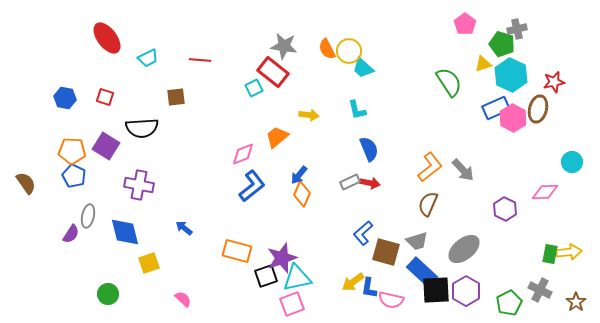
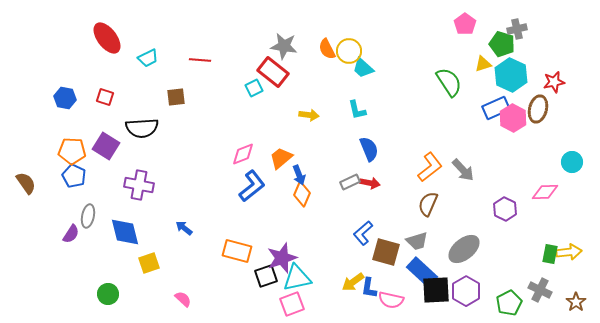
orange trapezoid at (277, 137): moved 4 px right, 21 px down
blue arrow at (299, 175): rotated 60 degrees counterclockwise
